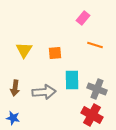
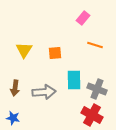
cyan rectangle: moved 2 px right
